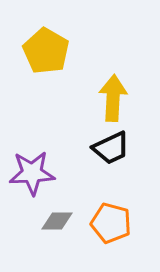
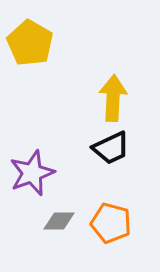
yellow pentagon: moved 16 px left, 8 px up
purple star: rotated 18 degrees counterclockwise
gray diamond: moved 2 px right
